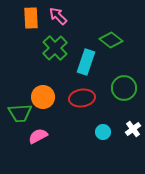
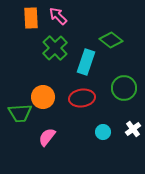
pink semicircle: moved 9 px right, 1 px down; rotated 24 degrees counterclockwise
